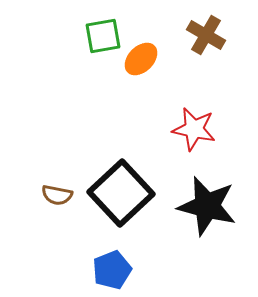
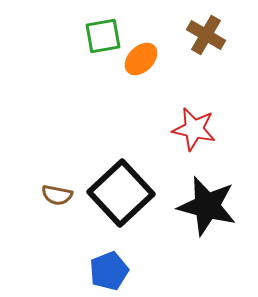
blue pentagon: moved 3 px left, 1 px down
